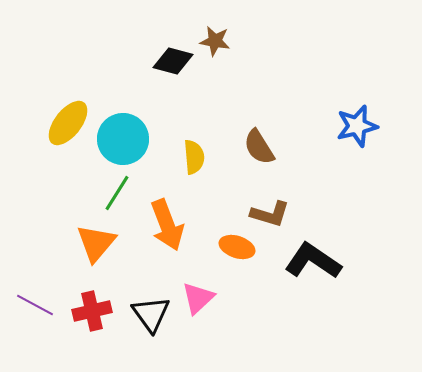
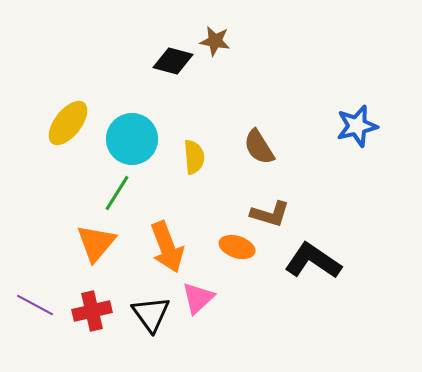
cyan circle: moved 9 px right
orange arrow: moved 22 px down
